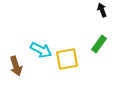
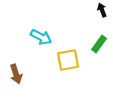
cyan arrow: moved 13 px up
yellow square: moved 1 px right, 1 px down
brown arrow: moved 8 px down
